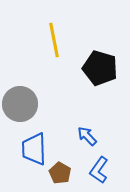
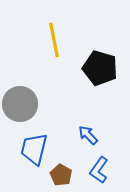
blue arrow: moved 1 px right, 1 px up
blue trapezoid: rotated 16 degrees clockwise
brown pentagon: moved 1 px right, 2 px down
